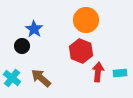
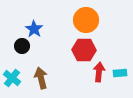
red hexagon: moved 3 px right, 1 px up; rotated 20 degrees counterclockwise
red arrow: moved 1 px right
brown arrow: rotated 35 degrees clockwise
